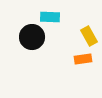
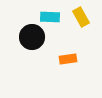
yellow rectangle: moved 8 px left, 19 px up
orange rectangle: moved 15 px left
